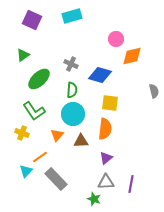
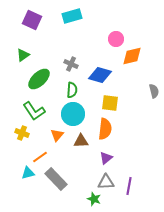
cyan triangle: moved 2 px right, 2 px down; rotated 32 degrees clockwise
purple line: moved 2 px left, 2 px down
